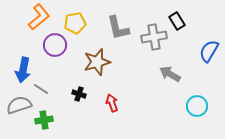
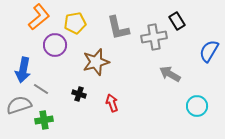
brown star: moved 1 px left
